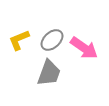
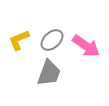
pink arrow: moved 2 px right, 2 px up
